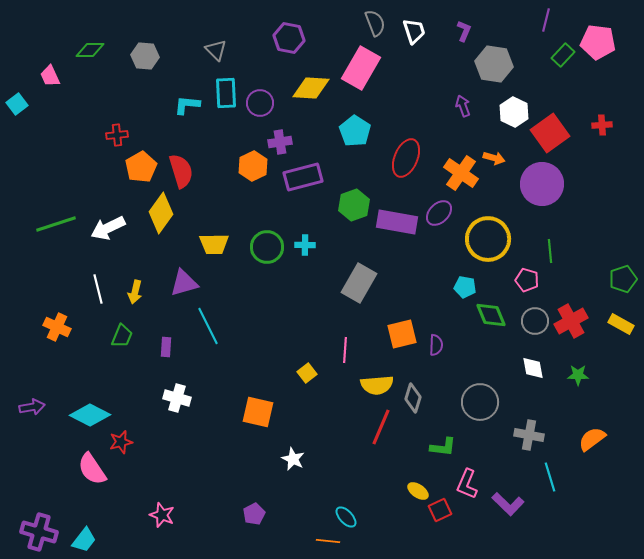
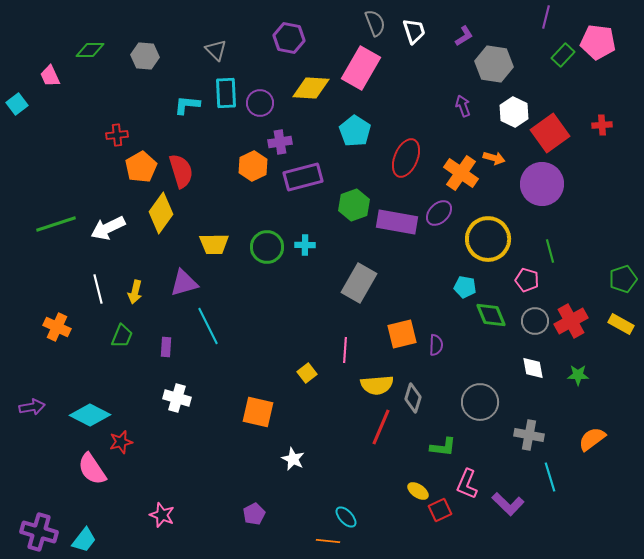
purple line at (546, 20): moved 3 px up
purple L-shape at (464, 31): moved 5 px down; rotated 35 degrees clockwise
green line at (550, 251): rotated 10 degrees counterclockwise
